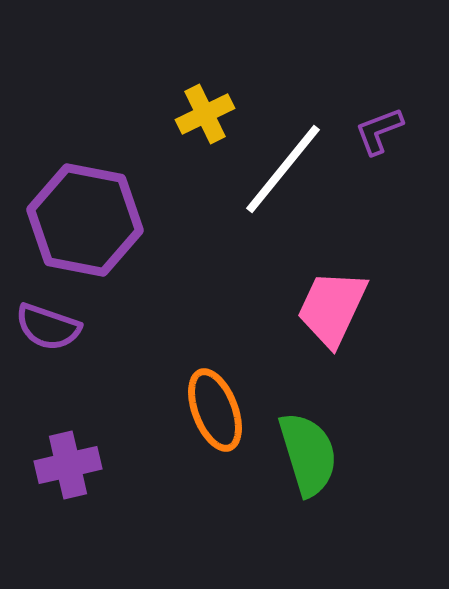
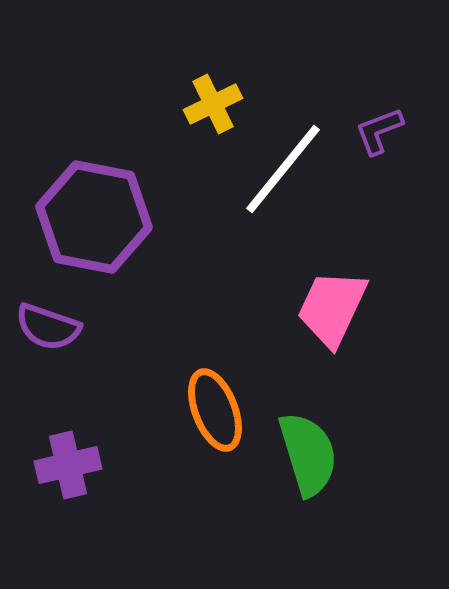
yellow cross: moved 8 px right, 10 px up
purple hexagon: moved 9 px right, 3 px up
